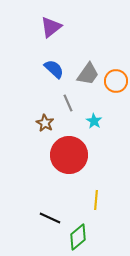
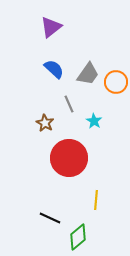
orange circle: moved 1 px down
gray line: moved 1 px right, 1 px down
red circle: moved 3 px down
